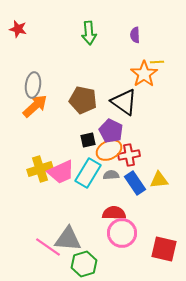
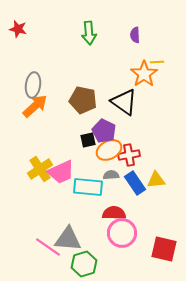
purple pentagon: moved 7 px left
yellow cross: rotated 15 degrees counterclockwise
cyan rectangle: moved 14 px down; rotated 64 degrees clockwise
yellow triangle: moved 3 px left
